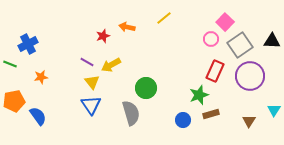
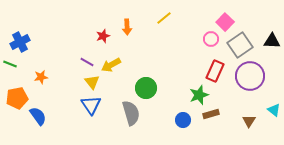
orange arrow: rotated 105 degrees counterclockwise
blue cross: moved 8 px left, 2 px up
orange pentagon: moved 3 px right, 3 px up
cyan triangle: rotated 24 degrees counterclockwise
